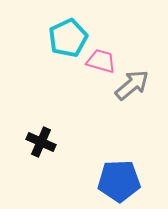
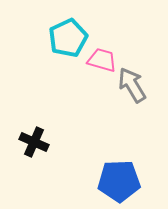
pink trapezoid: moved 1 px right, 1 px up
gray arrow: rotated 81 degrees counterclockwise
black cross: moved 7 px left
